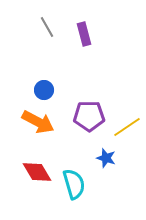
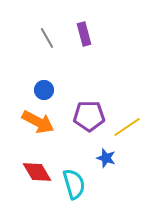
gray line: moved 11 px down
